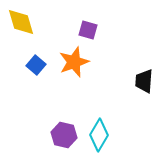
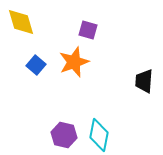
cyan diamond: rotated 20 degrees counterclockwise
